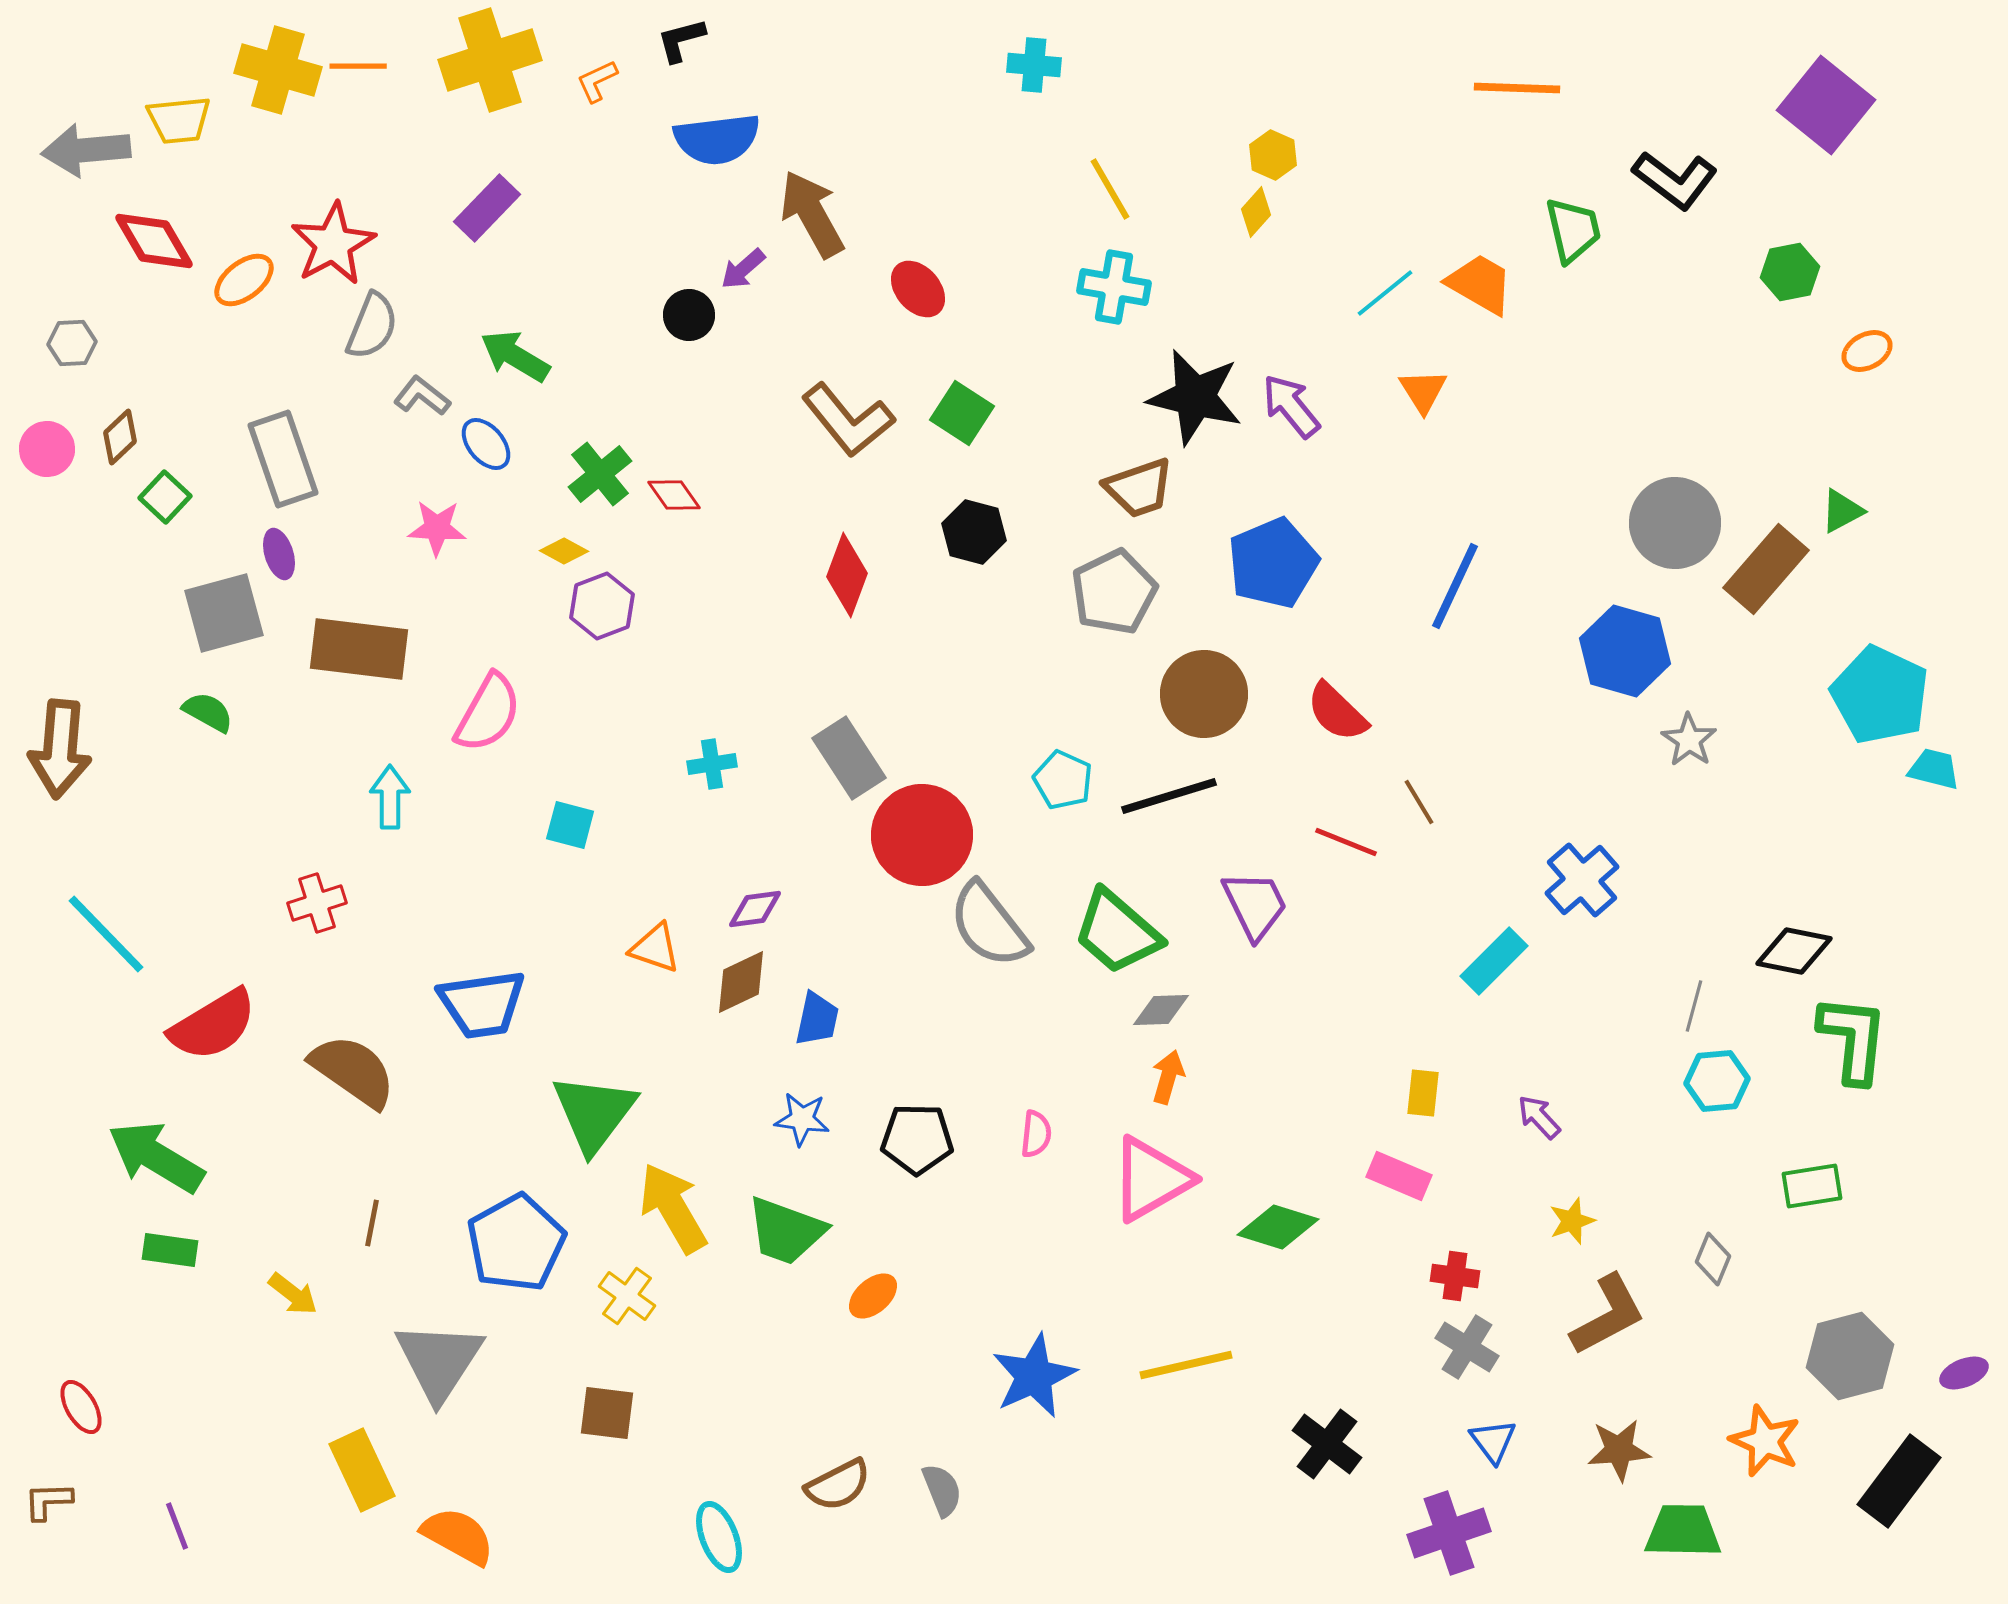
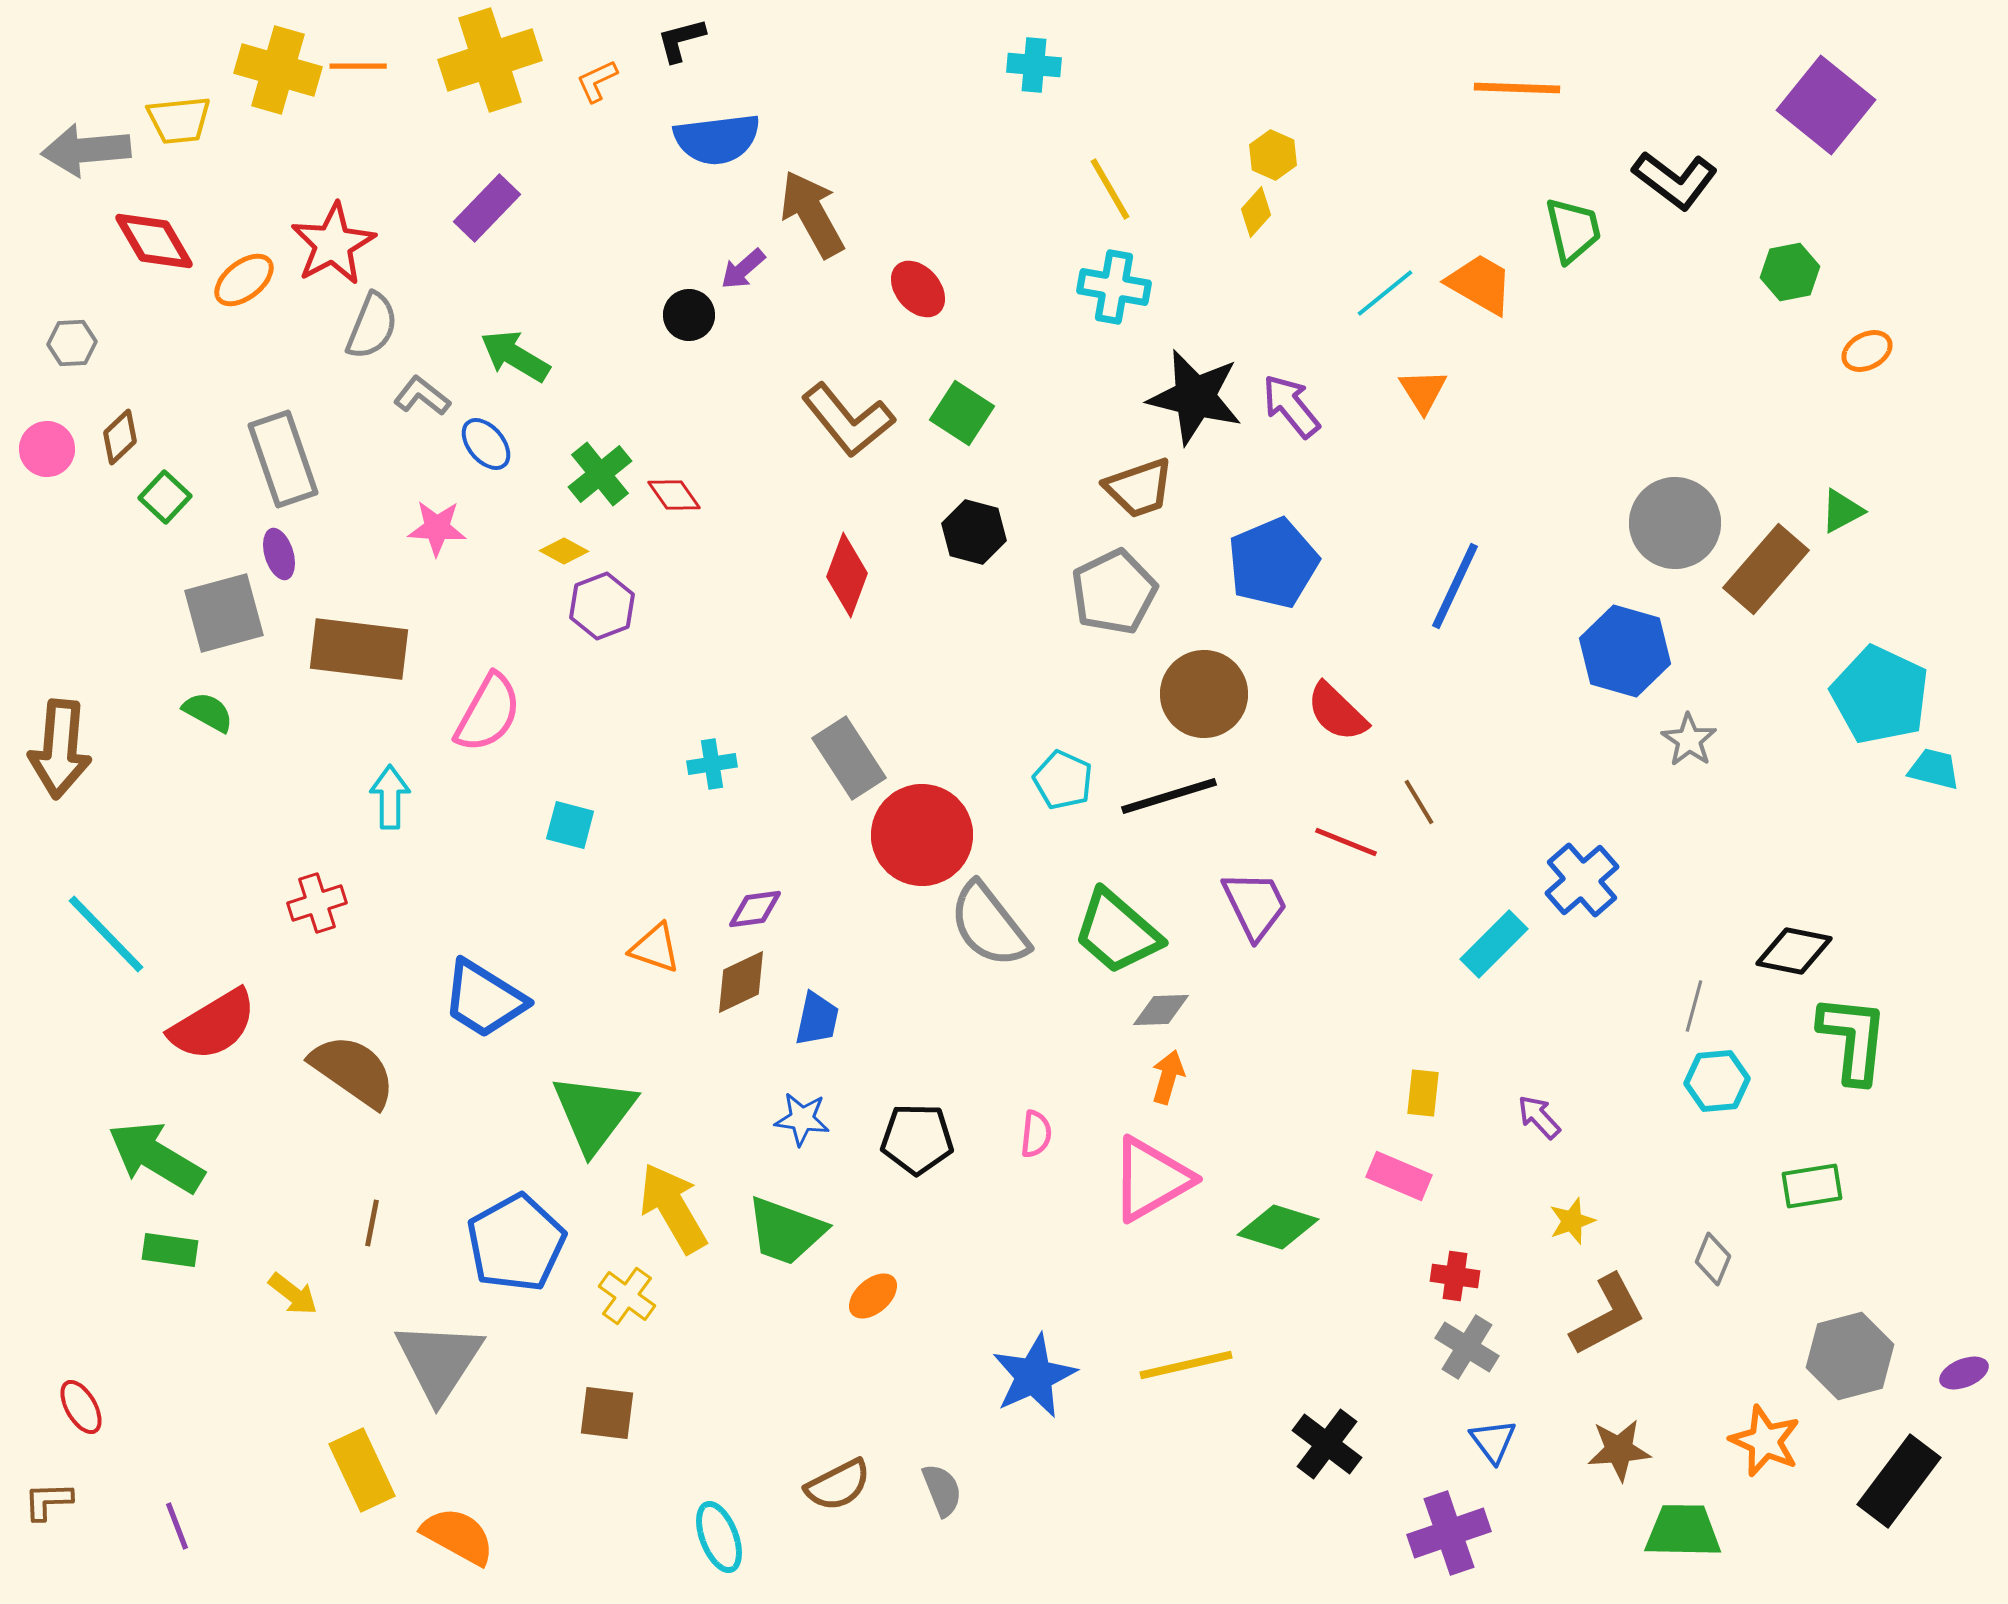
cyan rectangle at (1494, 961): moved 17 px up
blue trapezoid at (482, 1004): moved 2 px right, 5 px up; rotated 40 degrees clockwise
